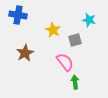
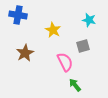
gray square: moved 8 px right, 6 px down
pink semicircle: rotated 12 degrees clockwise
green arrow: moved 3 px down; rotated 32 degrees counterclockwise
